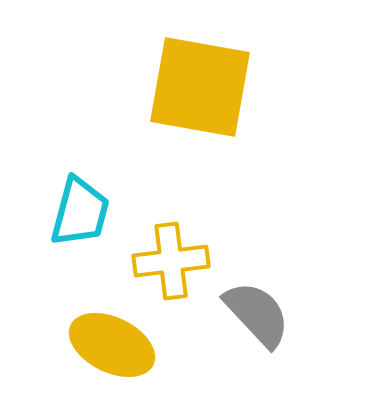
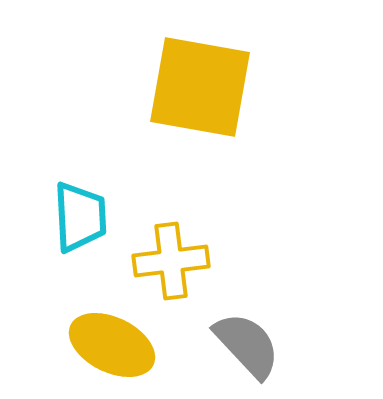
cyan trapezoid: moved 5 px down; rotated 18 degrees counterclockwise
gray semicircle: moved 10 px left, 31 px down
